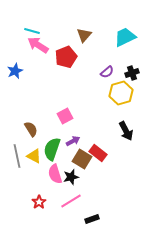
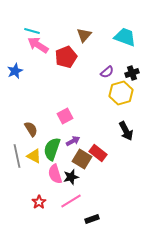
cyan trapezoid: rotated 45 degrees clockwise
